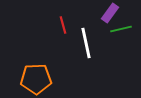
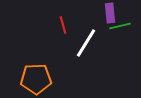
purple rectangle: rotated 42 degrees counterclockwise
green line: moved 1 px left, 3 px up
white line: rotated 44 degrees clockwise
